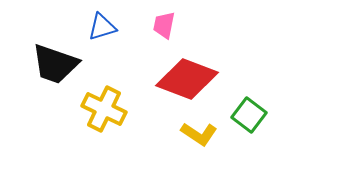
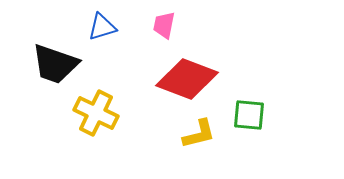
yellow cross: moved 8 px left, 4 px down
green square: rotated 32 degrees counterclockwise
yellow L-shape: rotated 48 degrees counterclockwise
